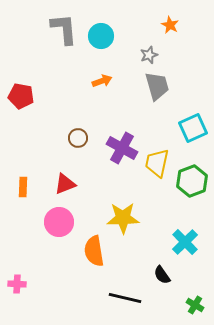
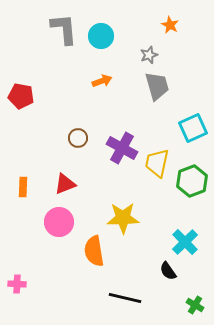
black semicircle: moved 6 px right, 4 px up
